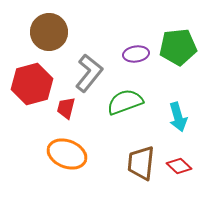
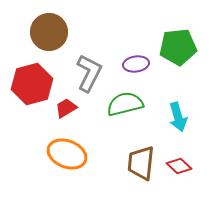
purple ellipse: moved 10 px down
gray L-shape: rotated 12 degrees counterclockwise
green semicircle: moved 2 px down; rotated 6 degrees clockwise
red trapezoid: rotated 45 degrees clockwise
